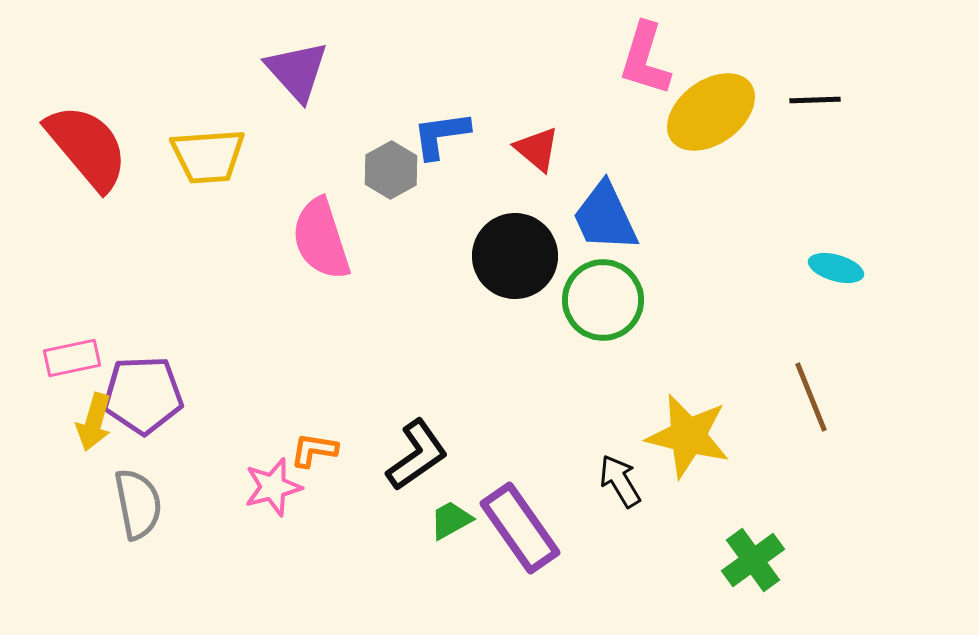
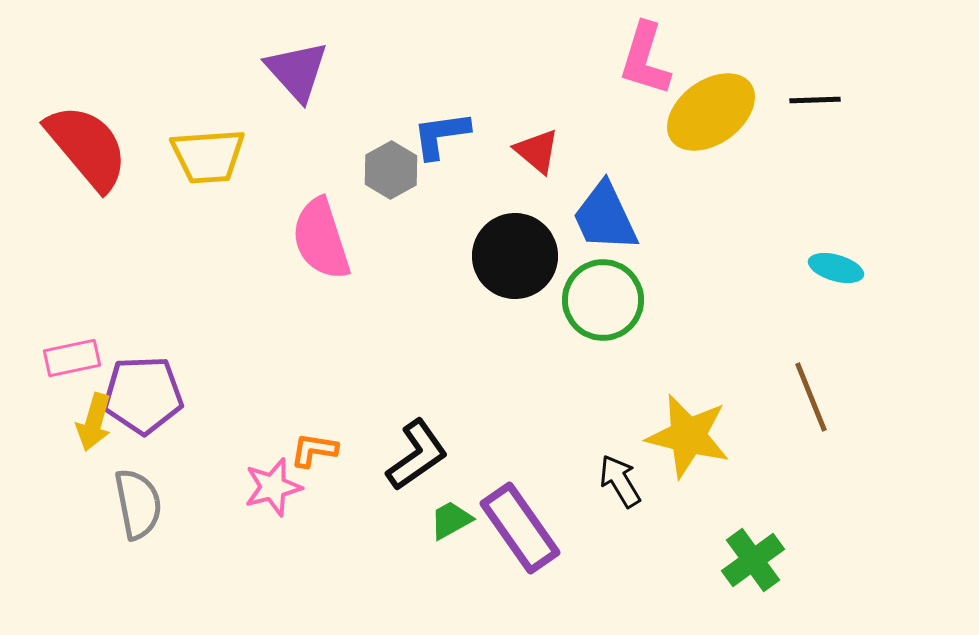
red triangle: moved 2 px down
